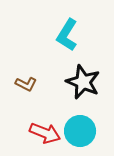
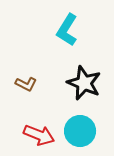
cyan L-shape: moved 5 px up
black star: moved 1 px right, 1 px down
red arrow: moved 6 px left, 2 px down
